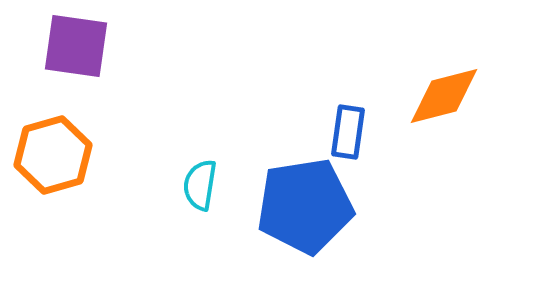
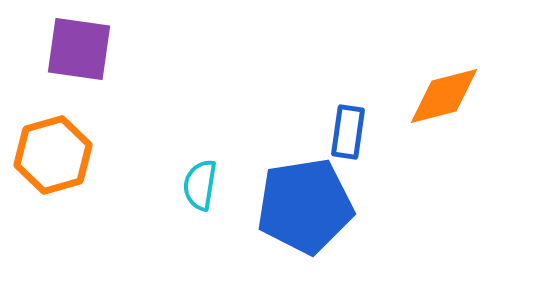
purple square: moved 3 px right, 3 px down
